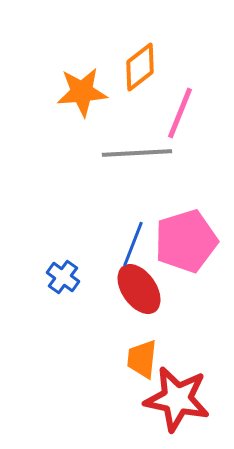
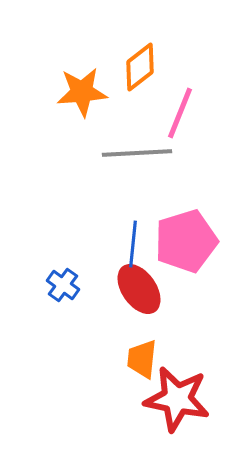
blue line: rotated 15 degrees counterclockwise
blue cross: moved 8 px down
